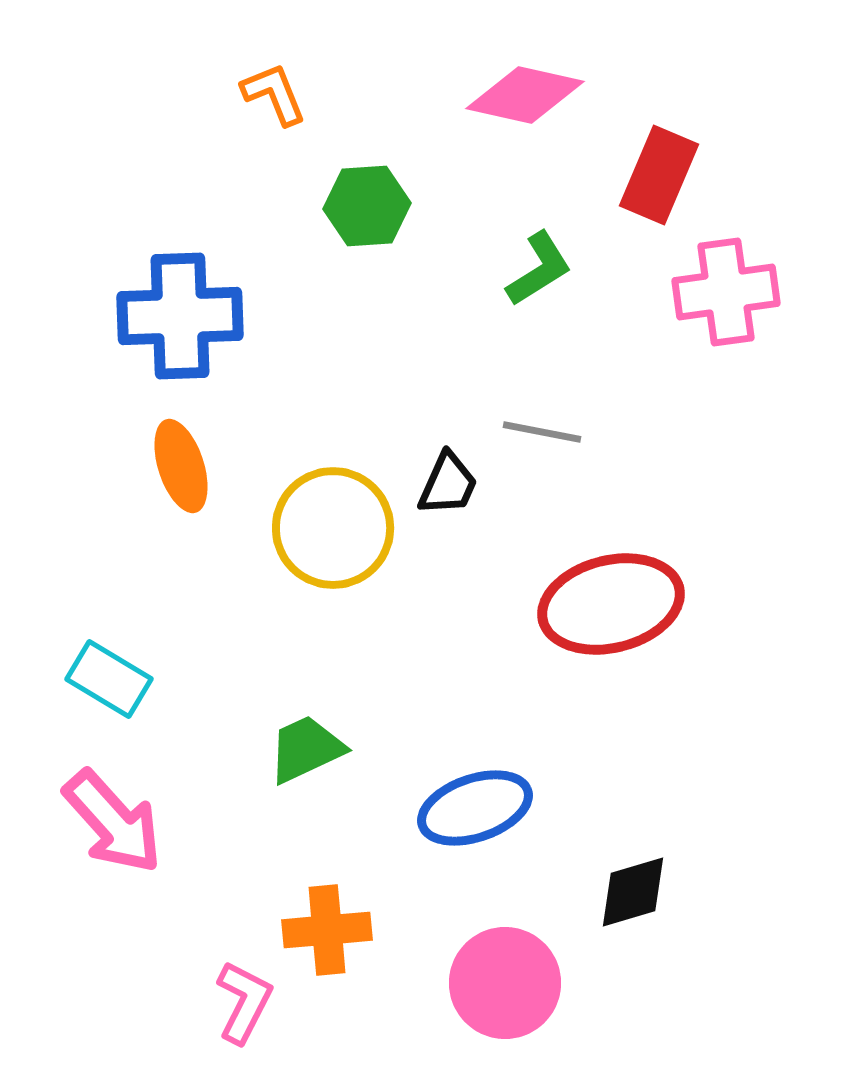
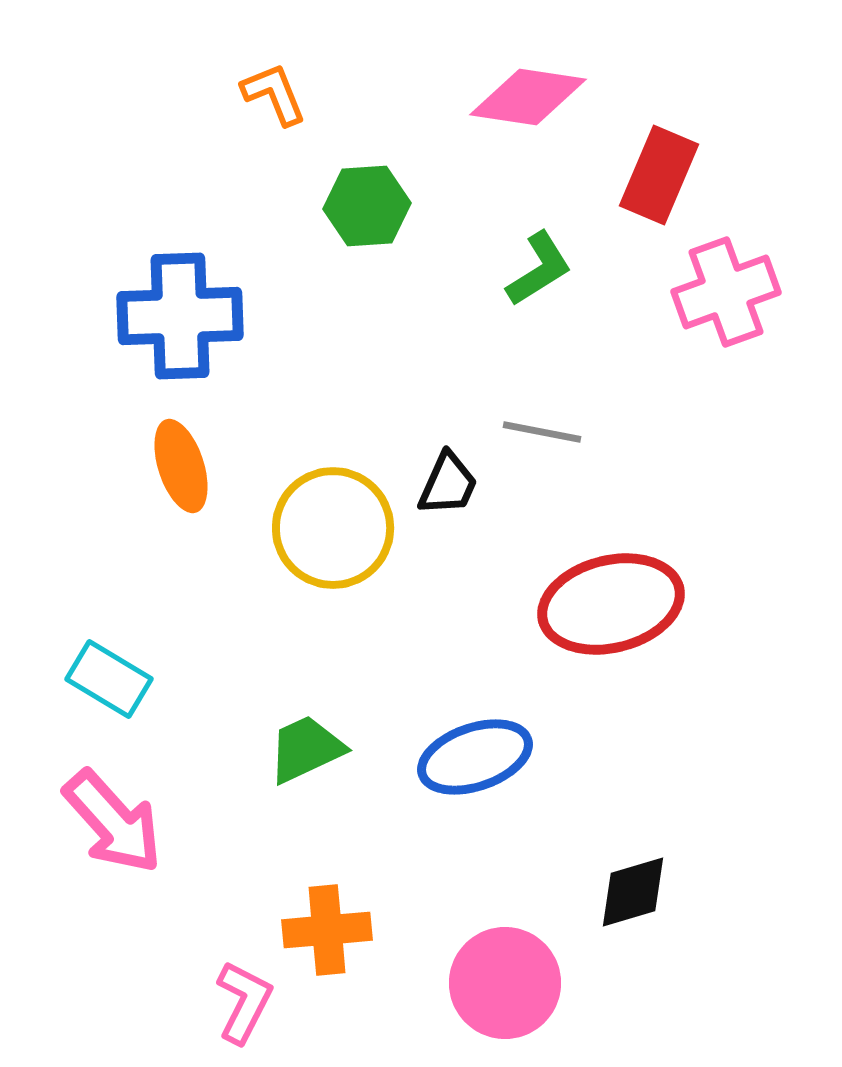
pink diamond: moved 3 px right, 2 px down; rotated 4 degrees counterclockwise
pink cross: rotated 12 degrees counterclockwise
blue ellipse: moved 51 px up
